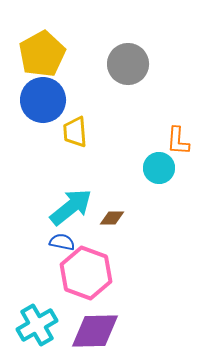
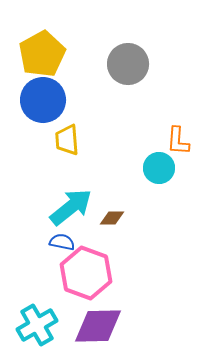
yellow trapezoid: moved 8 px left, 8 px down
purple diamond: moved 3 px right, 5 px up
